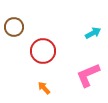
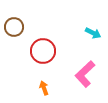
cyan arrow: rotated 56 degrees clockwise
pink L-shape: moved 3 px left, 1 px up; rotated 20 degrees counterclockwise
orange arrow: rotated 24 degrees clockwise
